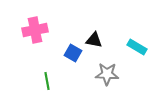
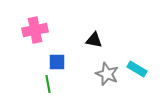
cyan rectangle: moved 22 px down
blue square: moved 16 px left, 9 px down; rotated 30 degrees counterclockwise
gray star: rotated 20 degrees clockwise
green line: moved 1 px right, 3 px down
